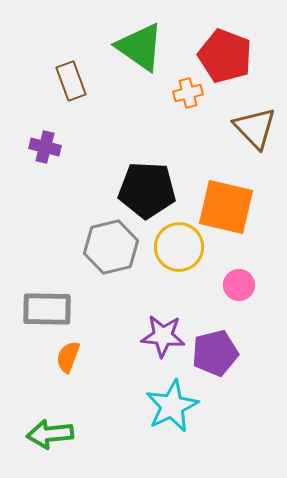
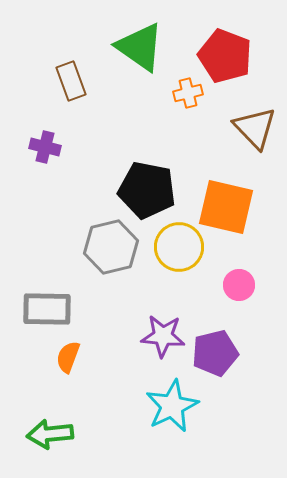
black pentagon: rotated 8 degrees clockwise
